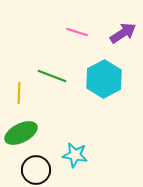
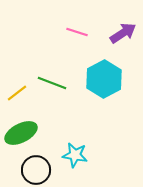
green line: moved 7 px down
yellow line: moved 2 px left; rotated 50 degrees clockwise
